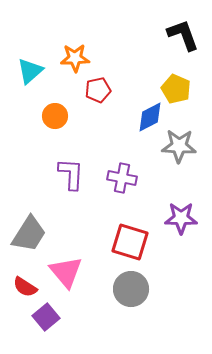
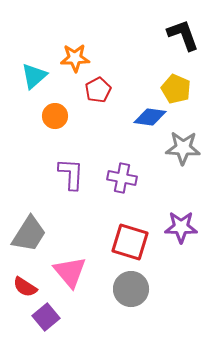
cyan triangle: moved 4 px right, 5 px down
red pentagon: rotated 15 degrees counterclockwise
blue diamond: rotated 36 degrees clockwise
gray star: moved 4 px right, 2 px down
purple star: moved 9 px down
pink triangle: moved 4 px right
